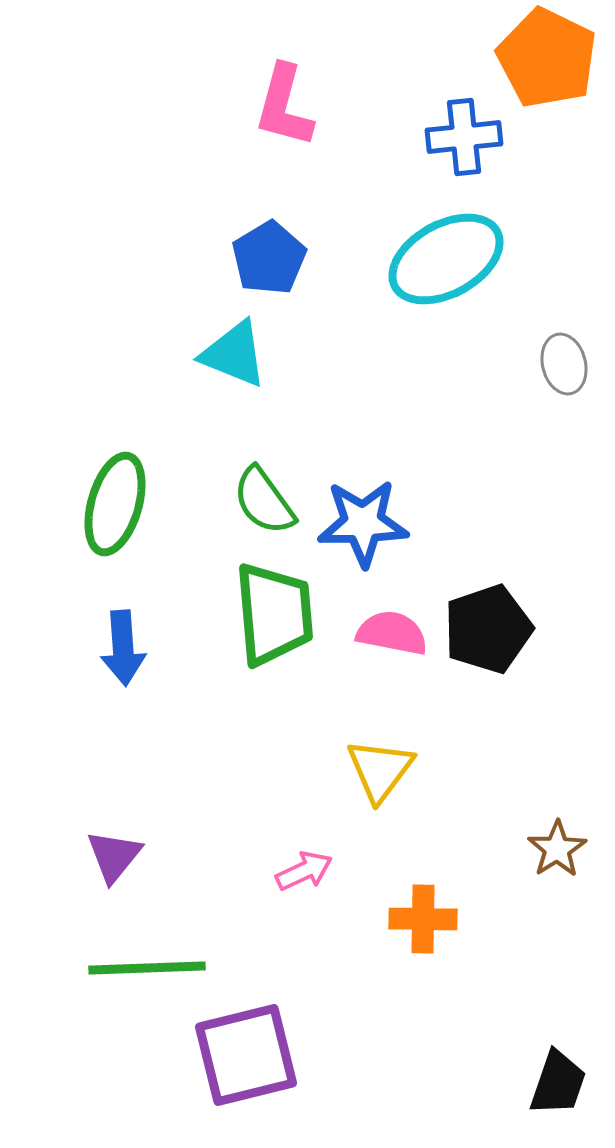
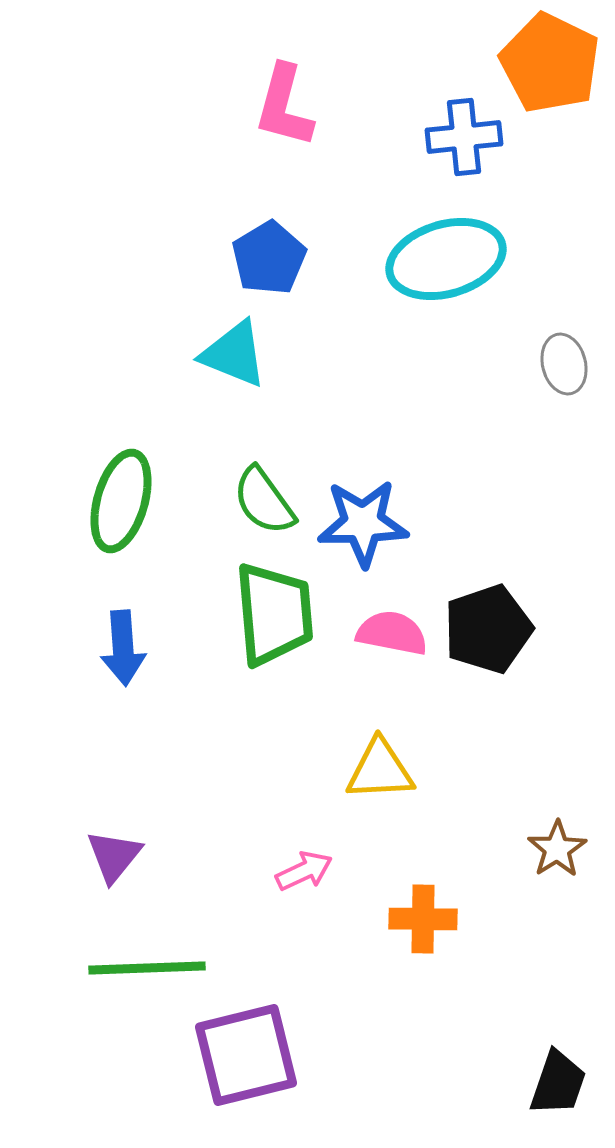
orange pentagon: moved 3 px right, 5 px down
cyan ellipse: rotated 13 degrees clockwise
green ellipse: moved 6 px right, 3 px up
yellow triangle: rotated 50 degrees clockwise
